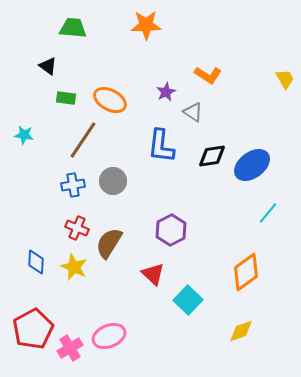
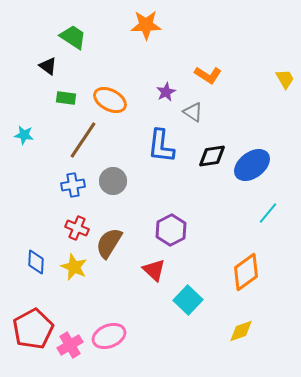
green trapezoid: moved 9 px down; rotated 28 degrees clockwise
red triangle: moved 1 px right, 4 px up
pink cross: moved 3 px up
